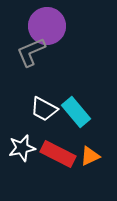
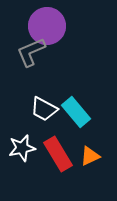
red rectangle: rotated 32 degrees clockwise
